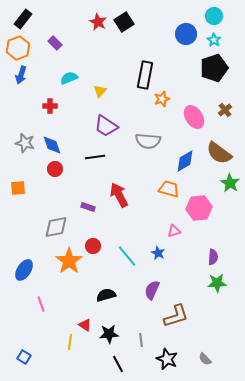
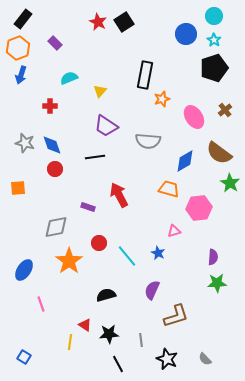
red circle at (93, 246): moved 6 px right, 3 px up
